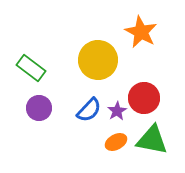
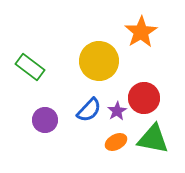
orange star: rotated 12 degrees clockwise
yellow circle: moved 1 px right, 1 px down
green rectangle: moved 1 px left, 1 px up
purple circle: moved 6 px right, 12 px down
green triangle: moved 1 px right, 1 px up
